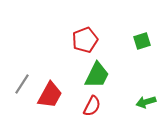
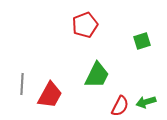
red pentagon: moved 15 px up
gray line: rotated 30 degrees counterclockwise
red semicircle: moved 28 px right
